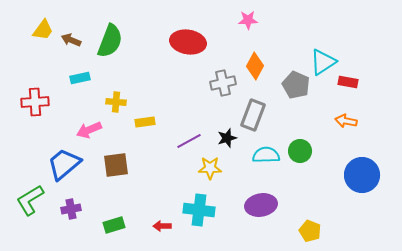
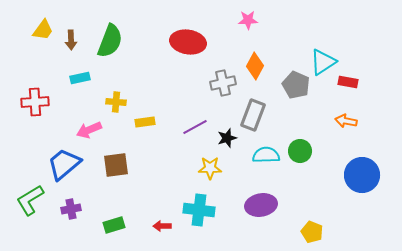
brown arrow: rotated 114 degrees counterclockwise
purple line: moved 6 px right, 14 px up
yellow pentagon: moved 2 px right, 1 px down
